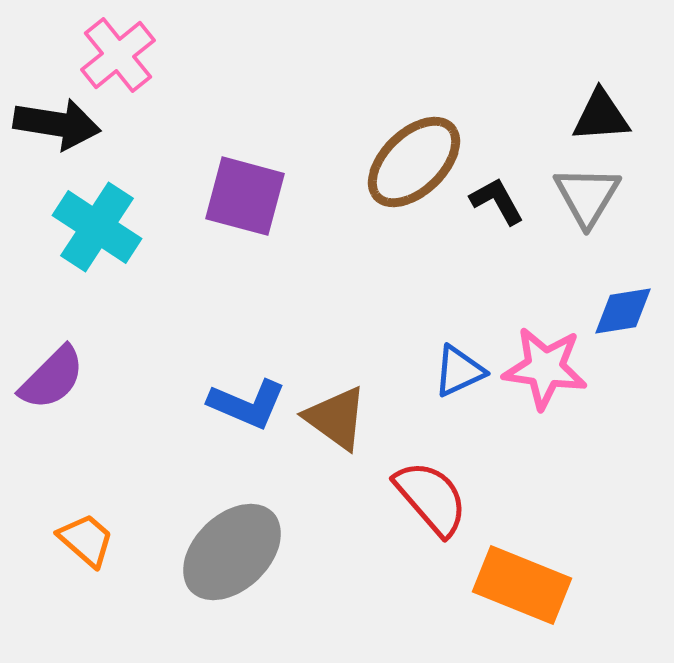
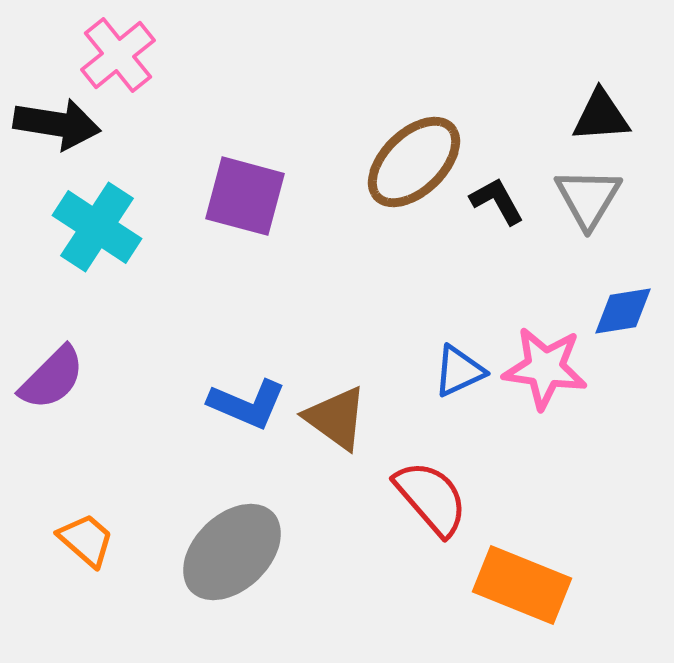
gray triangle: moved 1 px right, 2 px down
